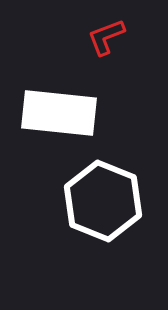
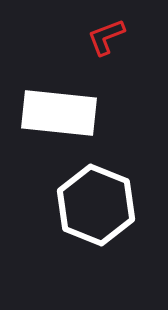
white hexagon: moved 7 px left, 4 px down
